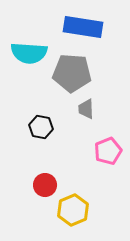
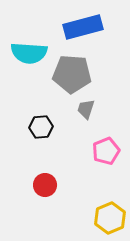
blue rectangle: rotated 24 degrees counterclockwise
gray pentagon: moved 1 px down
gray trapezoid: rotated 20 degrees clockwise
black hexagon: rotated 15 degrees counterclockwise
pink pentagon: moved 2 px left
yellow hexagon: moved 37 px right, 8 px down
